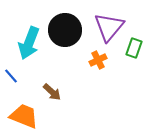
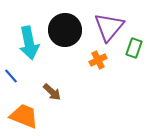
cyan arrow: rotated 32 degrees counterclockwise
